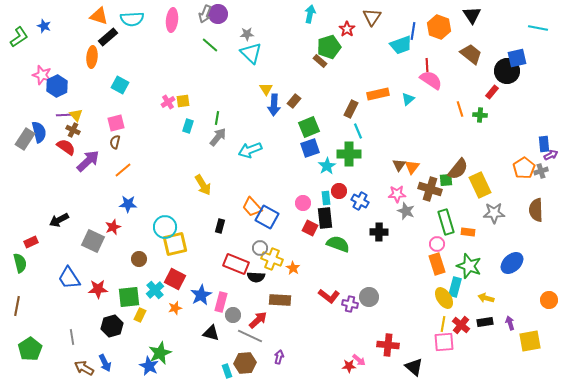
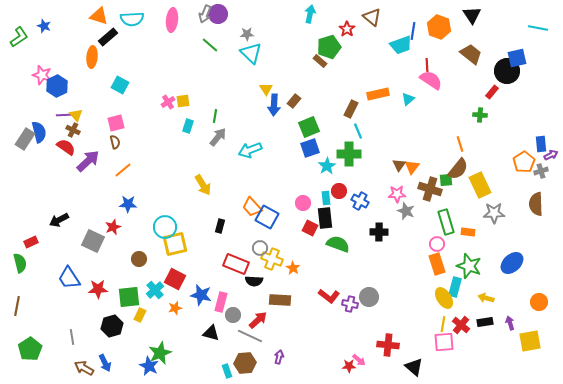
brown triangle at (372, 17): rotated 24 degrees counterclockwise
orange line at (460, 109): moved 35 px down
green line at (217, 118): moved 2 px left, 2 px up
brown semicircle at (115, 142): rotated 152 degrees clockwise
blue rectangle at (544, 144): moved 3 px left
orange pentagon at (524, 168): moved 6 px up
brown semicircle at (536, 210): moved 6 px up
black semicircle at (256, 277): moved 2 px left, 4 px down
blue star at (201, 295): rotated 30 degrees counterclockwise
orange circle at (549, 300): moved 10 px left, 2 px down
